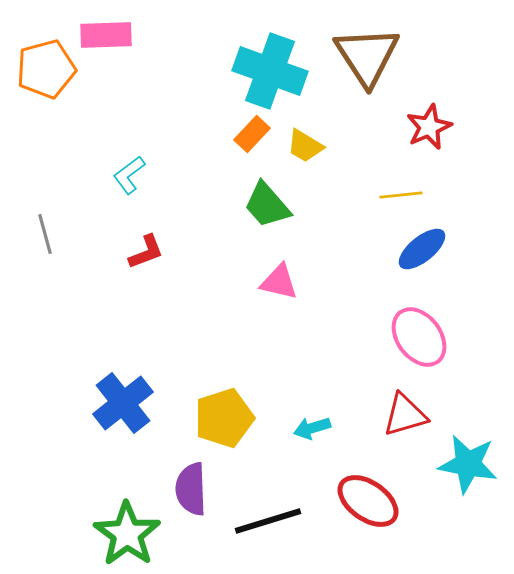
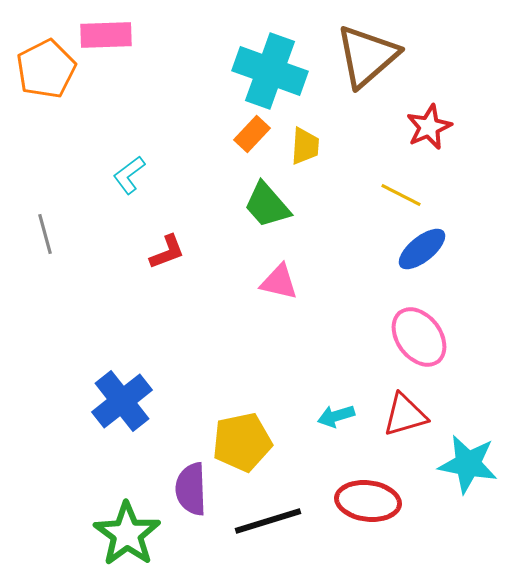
brown triangle: rotated 22 degrees clockwise
orange pentagon: rotated 12 degrees counterclockwise
yellow trapezoid: rotated 117 degrees counterclockwise
yellow line: rotated 33 degrees clockwise
red L-shape: moved 21 px right
blue cross: moved 1 px left, 2 px up
yellow pentagon: moved 18 px right, 24 px down; rotated 6 degrees clockwise
cyan arrow: moved 24 px right, 12 px up
red ellipse: rotated 28 degrees counterclockwise
